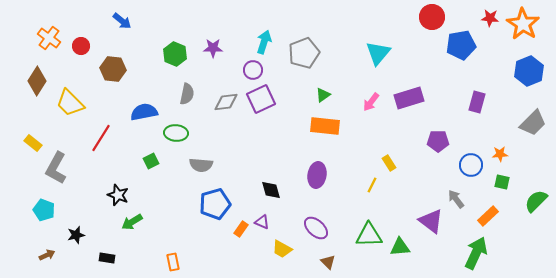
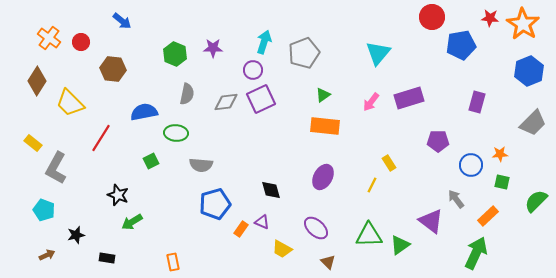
red circle at (81, 46): moved 4 px up
purple ellipse at (317, 175): moved 6 px right, 2 px down; rotated 20 degrees clockwise
green triangle at (400, 247): moved 2 px up; rotated 30 degrees counterclockwise
